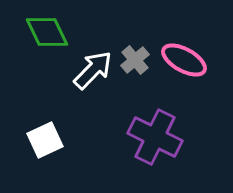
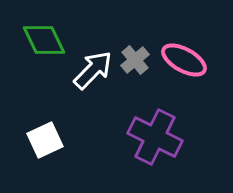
green diamond: moved 3 px left, 8 px down
